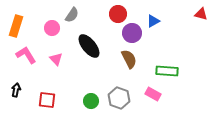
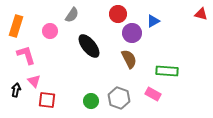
pink circle: moved 2 px left, 3 px down
pink L-shape: rotated 15 degrees clockwise
pink triangle: moved 22 px left, 22 px down
